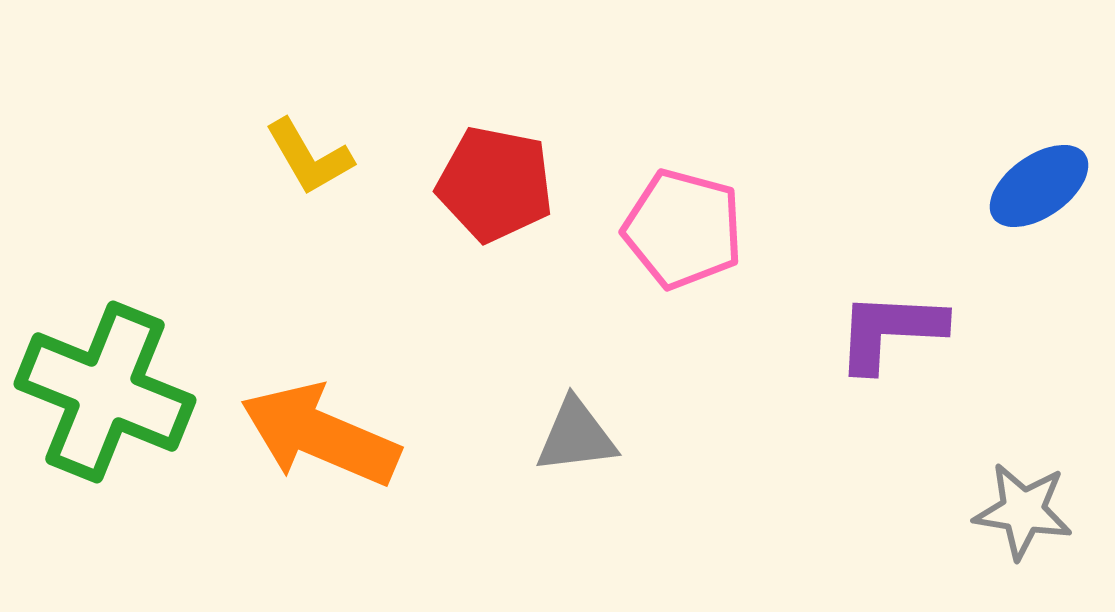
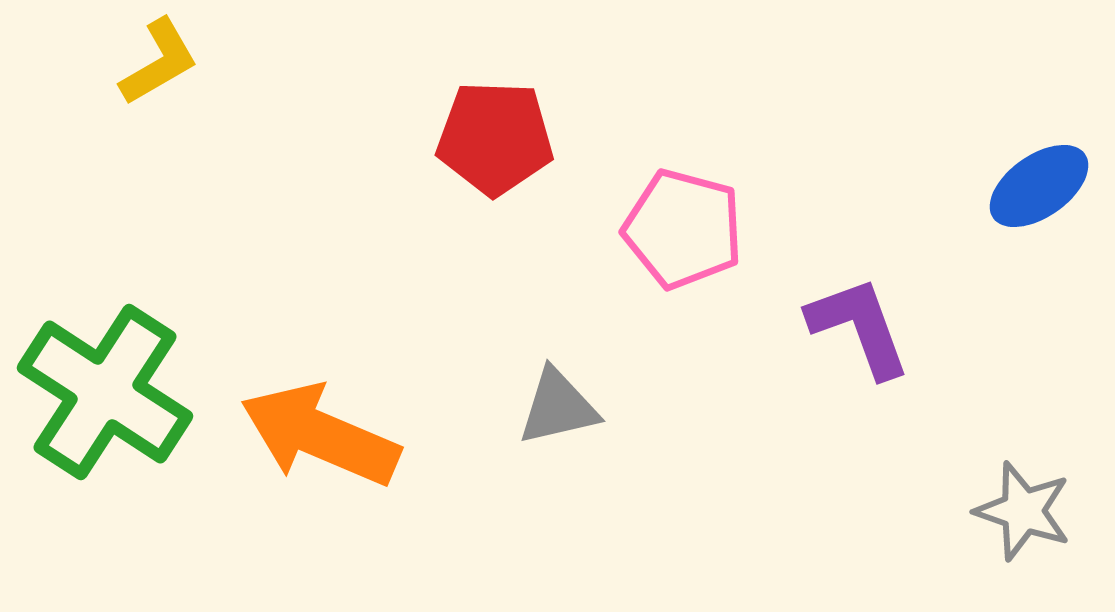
yellow L-shape: moved 150 px left, 95 px up; rotated 90 degrees counterclockwise
red pentagon: moved 46 px up; rotated 9 degrees counterclockwise
purple L-shape: moved 31 px left, 4 px up; rotated 67 degrees clockwise
green cross: rotated 11 degrees clockwise
gray triangle: moved 18 px left, 29 px up; rotated 6 degrees counterclockwise
gray star: rotated 10 degrees clockwise
